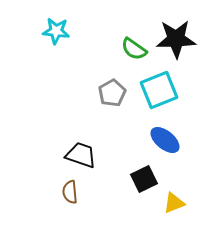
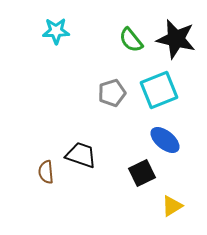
cyan star: rotated 8 degrees counterclockwise
black star: rotated 15 degrees clockwise
green semicircle: moved 3 px left, 9 px up; rotated 16 degrees clockwise
gray pentagon: rotated 12 degrees clockwise
black square: moved 2 px left, 6 px up
brown semicircle: moved 24 px left, 20 px up
yellow triangle: moved 2 px left, 3 px down; rotated 10 degrees counterclockwise
